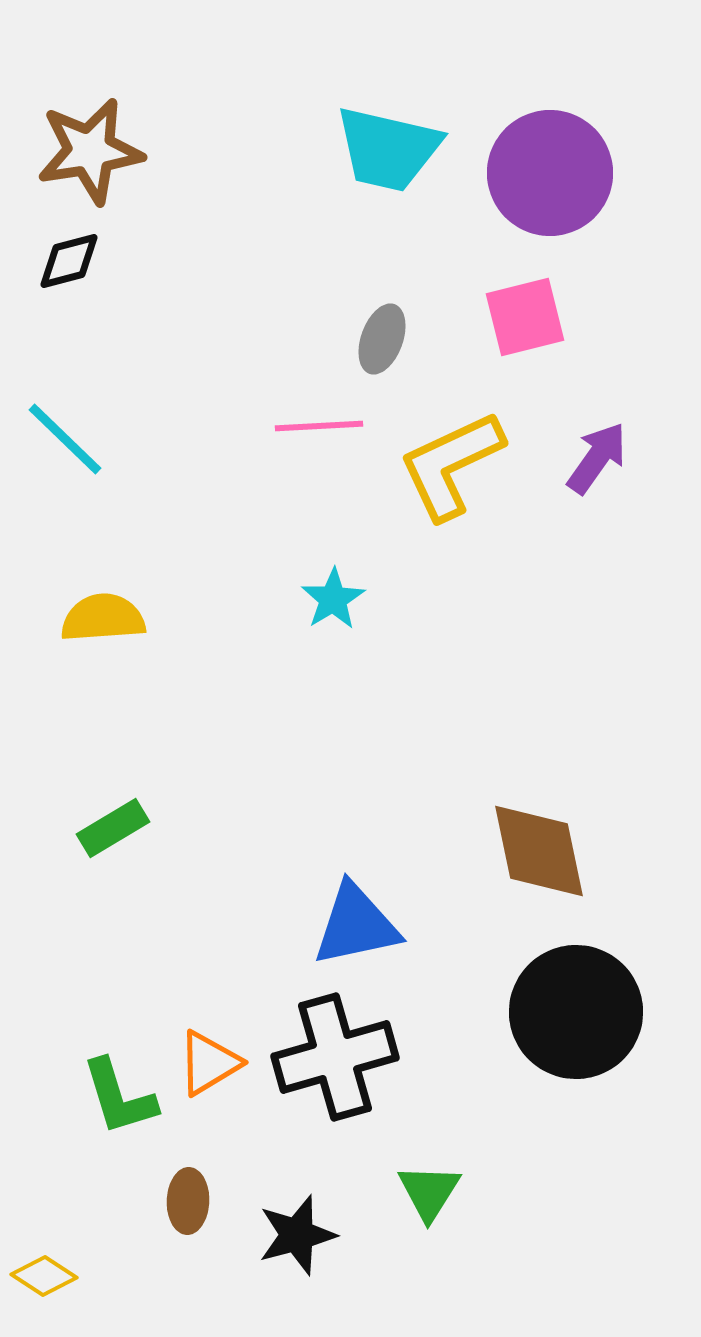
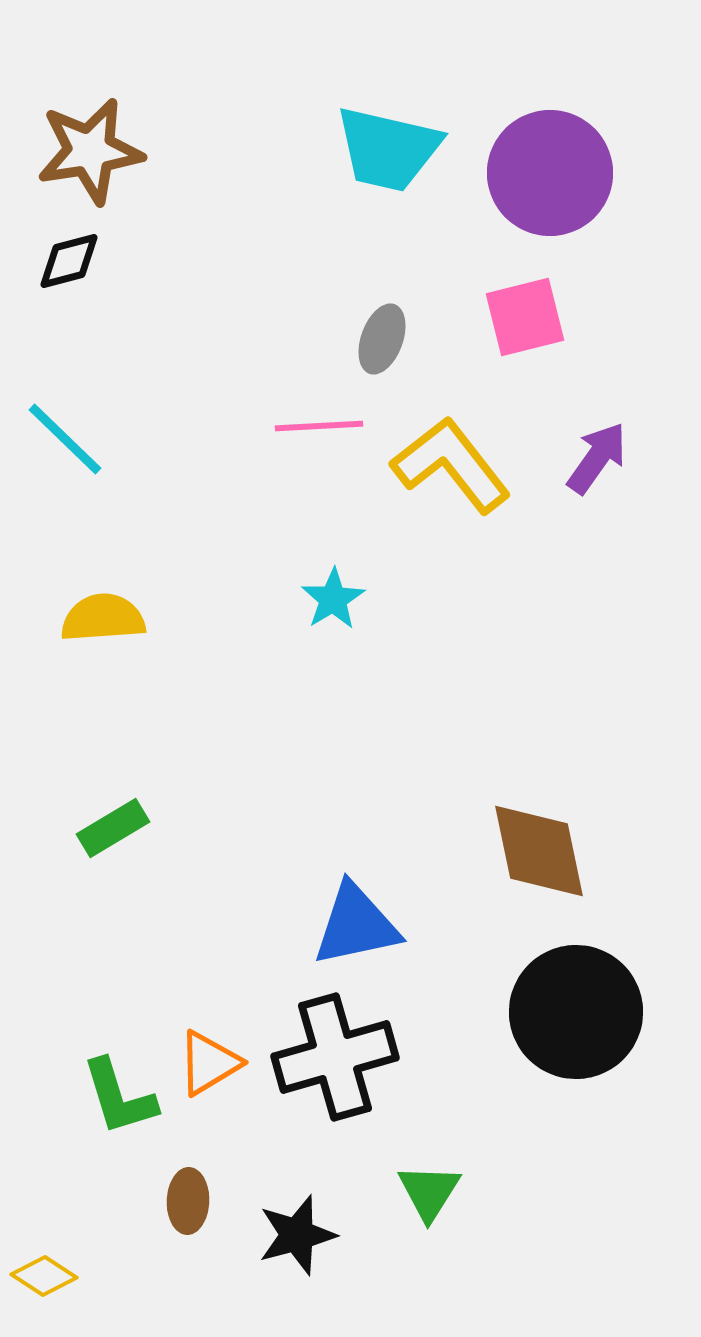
yellow L-shape: rotated 77 degrees clockwise
